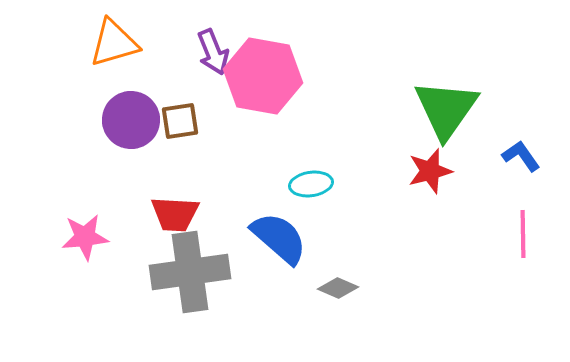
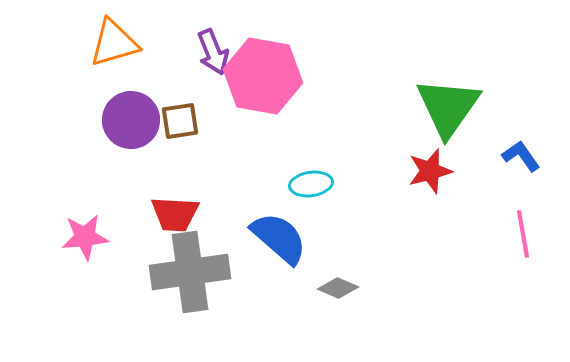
green triangle: moved 2 px right, 2 px up
pink line: rotated 9 degrees counterclockwise
